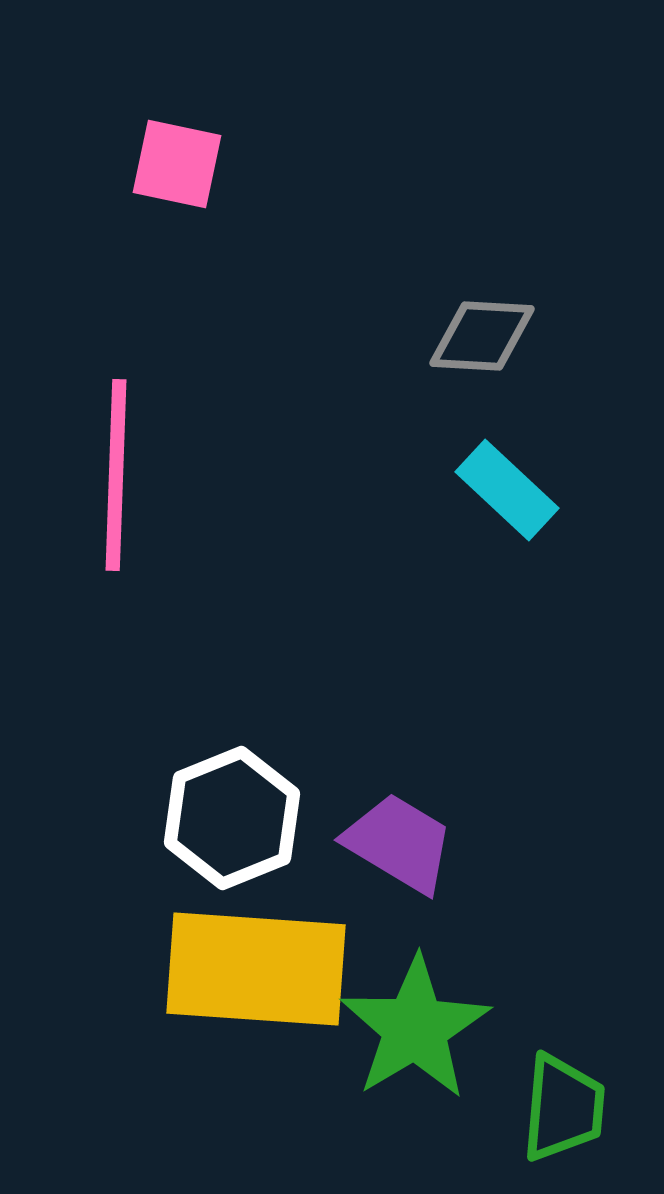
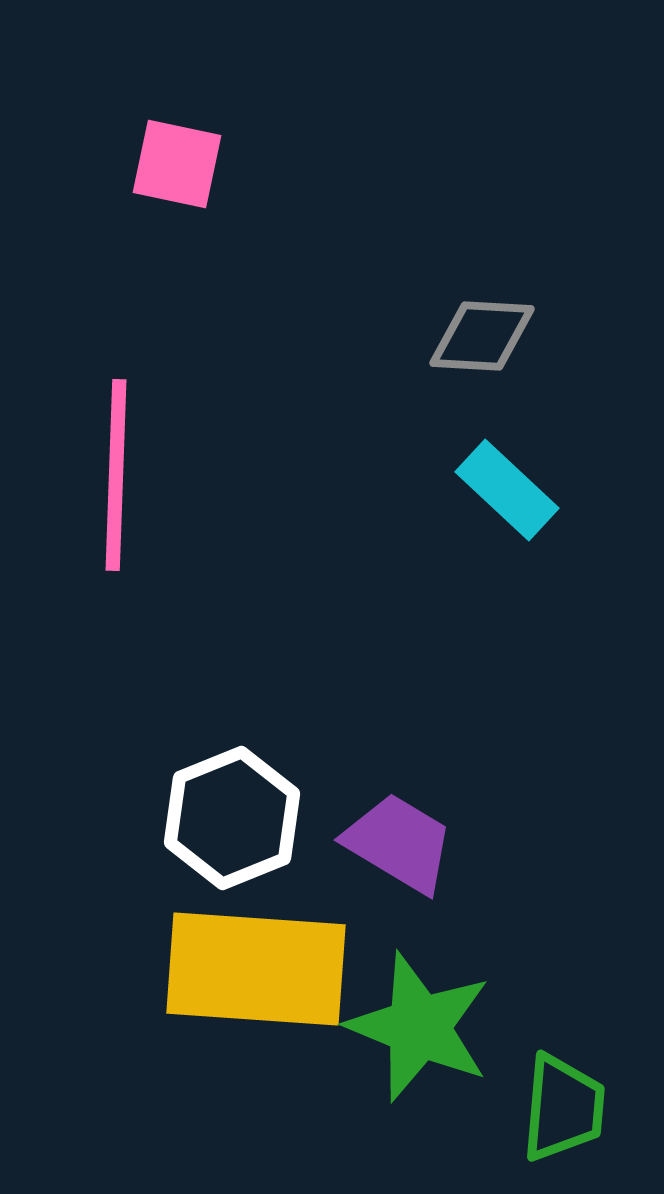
green star: moved 4 px right, 1 px up; rotated 19 degrees counterclockwise
